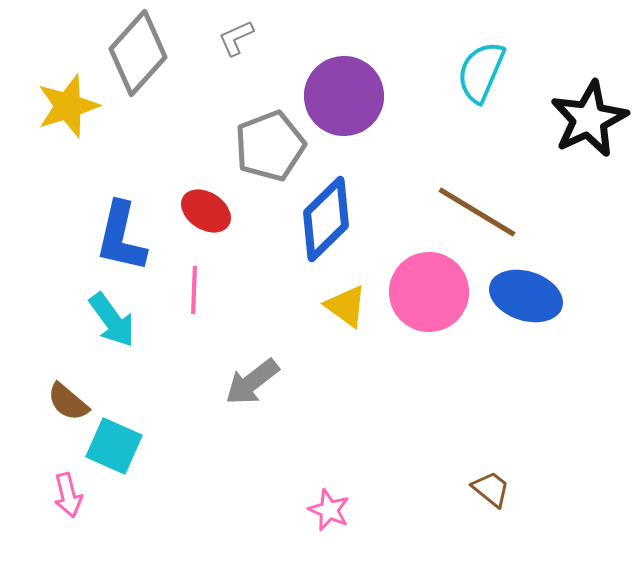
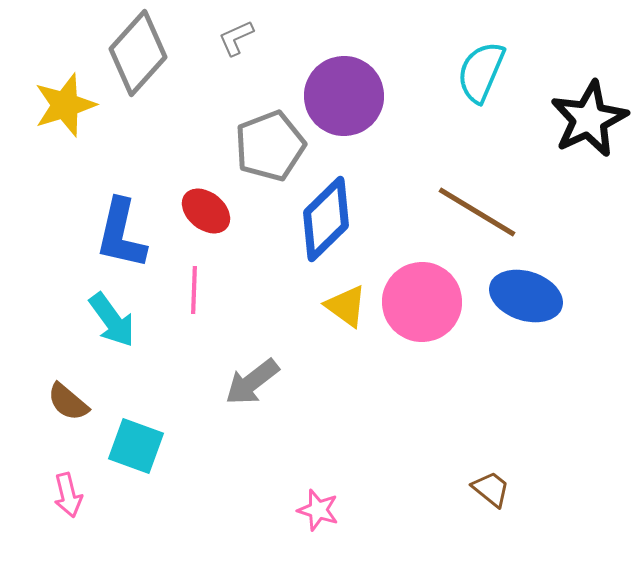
yellow star: moved 3 px left, 1 px up
red ellipse: rotated 6 degrees clockwise
blue L-shape: moved 3 px up
pink circle: moved 7 px left, 10 px down
cyan square: moved 22 px right; rotated 4 degrees counterclockwise
pink star: moved 11 px left; rotated 6 degrees counterclockwise
